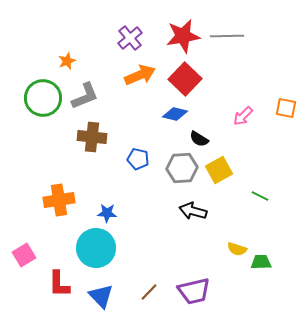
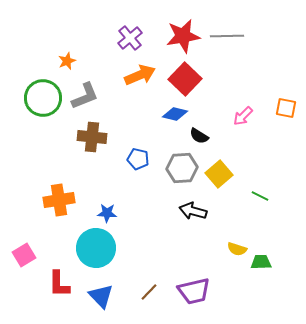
black semicircle: moved 3 px up
yellow square: moved 4 px down; rotated 12 degrees counterclockwise
